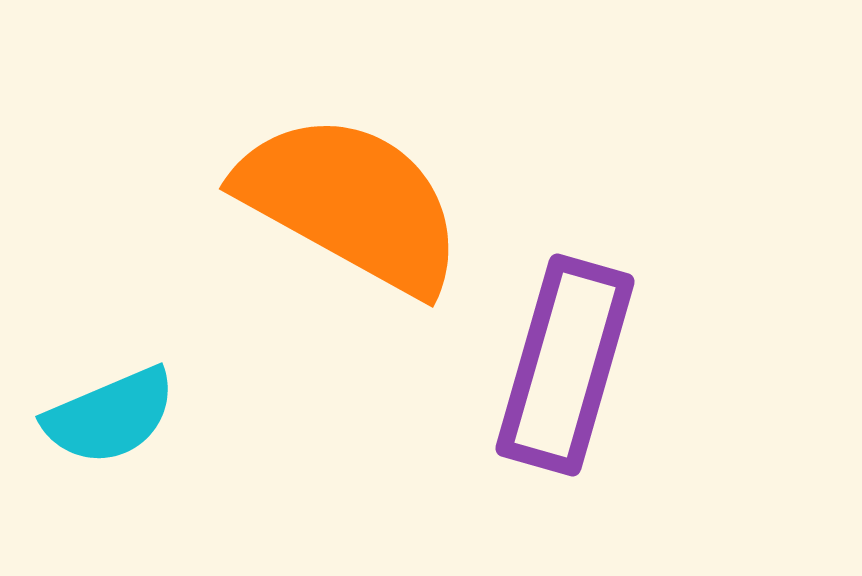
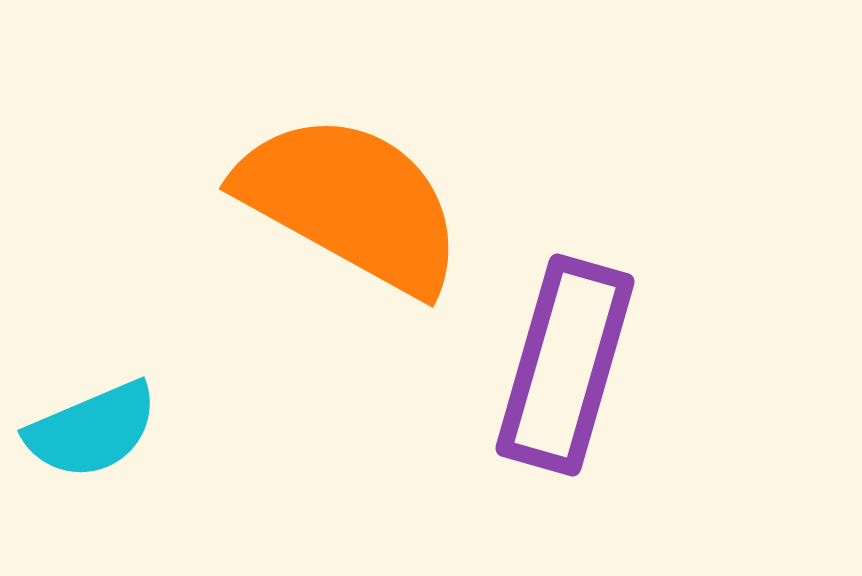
cyan semicircle: moved 18 px left, 14 px down
